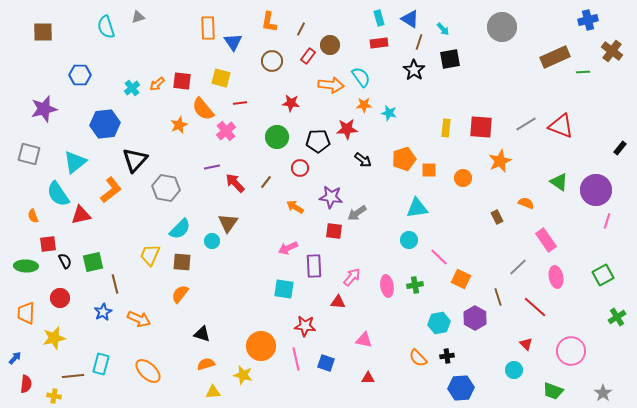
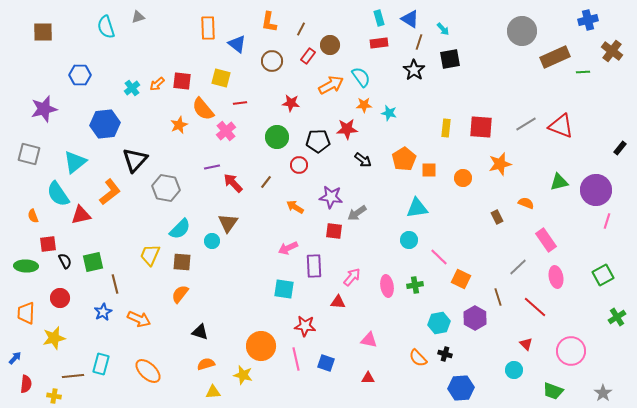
gray circle at (502, 27): moved 20 px right, 4 px down
blue triangle at (233, 42): moved 4 px right, 2 px down; rotated 18 degrees counterclockwise
orange arrow at (331, 85): rotated 35 degrees counterclockwise
orange pentagon at (404, 159): rotated 15 degrees counterclockwise
orange star at (500, 161): moved 3 px down; rotated 10 degrees clockwise
red circle at (300, 168): moved 1 px left, 3 px up
green triangle at (559, 182): rotated 48 degrees counterclockwise
red arrow at (235, 183): moved 2 px left
orange L-shape at (111, 190): moved 1 px left, 2 px down
black triangle at (202, 334): moved 2 px left, 2 px up
pink triangle at (364, 340): moved 5 px right
black cross at (447, 356): moved 2 px left, 2 px up; rotated 24 degrees clockwise
